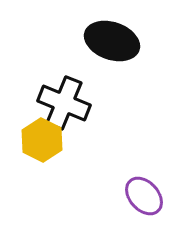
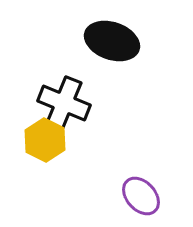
yellow hexagon: moved 3 px right
purple ellipse: moved 3 px left
